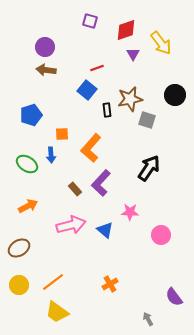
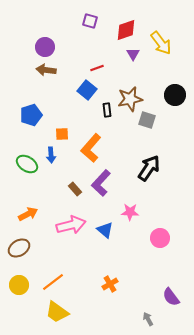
orange arrow: moved 8 px down
pink circle: moved 1 px left, 3 px down
purple semicircle: moved 3 px left
